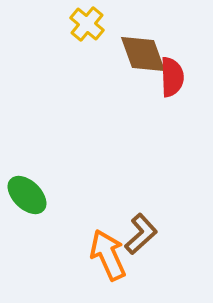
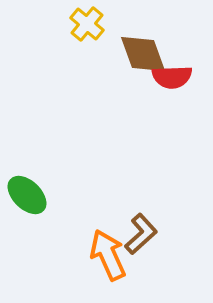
red semicircle: rotated 90 degrees clockwise
